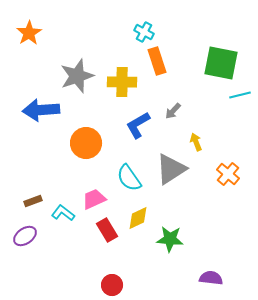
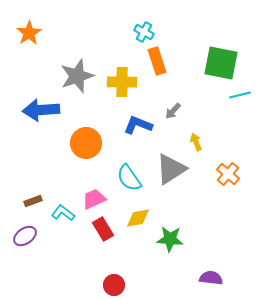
blue L-shape: rotated 52 degrees clockwise
yellow diamond: rotated 15 degrees clockwise
red rectangle: moved 4 px left, 1 px up
red circle: moved 2 px right
